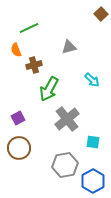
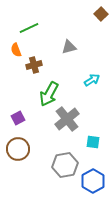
cyan arrow: rotated 77 degrees counterclockwise
green arrow: moved 5 px down
brown circle: moved 1 px left, 1 px down
